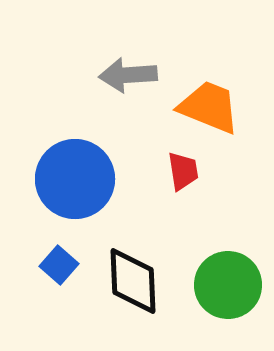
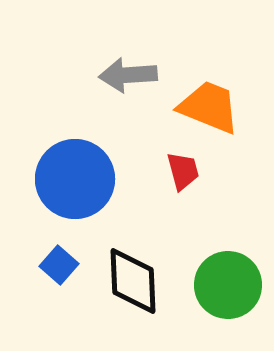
red trapezoid: rotated 6 degrees counterclockwise
